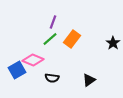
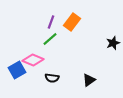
purple line: moved 2 px left
orange rectangle: moved 17 px up
black star: rotated 16 degrees clockwise
